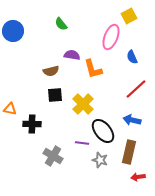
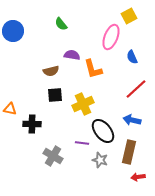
yellow cross: rotated 20 degrees clockwise
